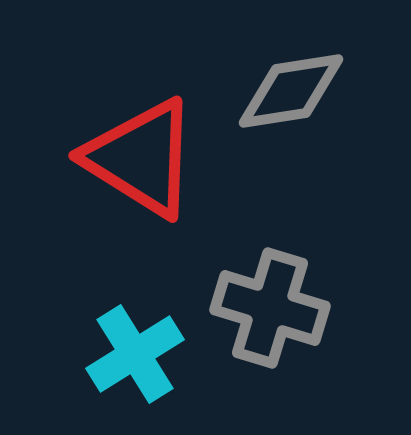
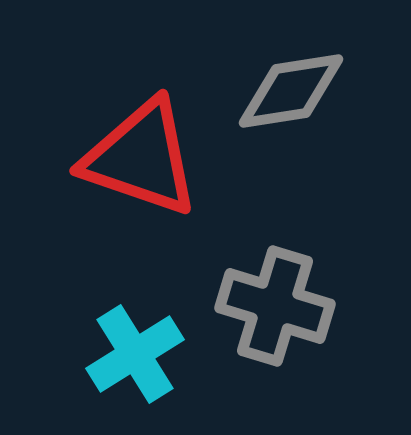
red triangle: rotated 13 degrees counterclockwise
gray cross: moved 5 px right, 2 px up
